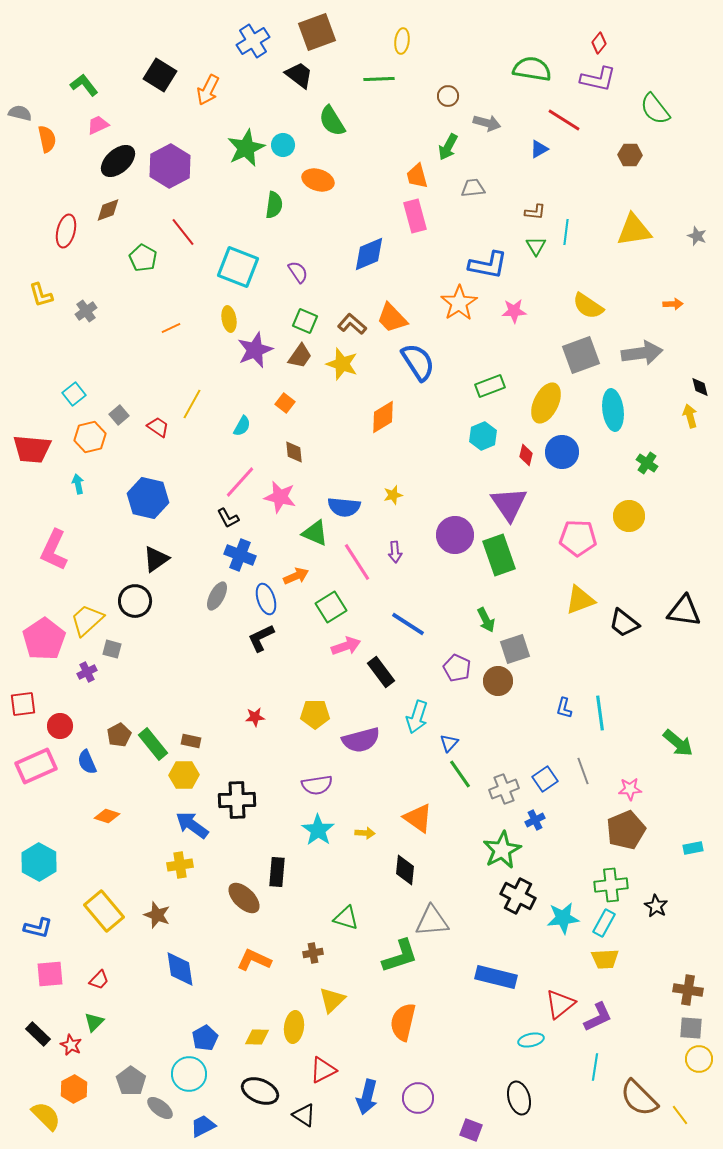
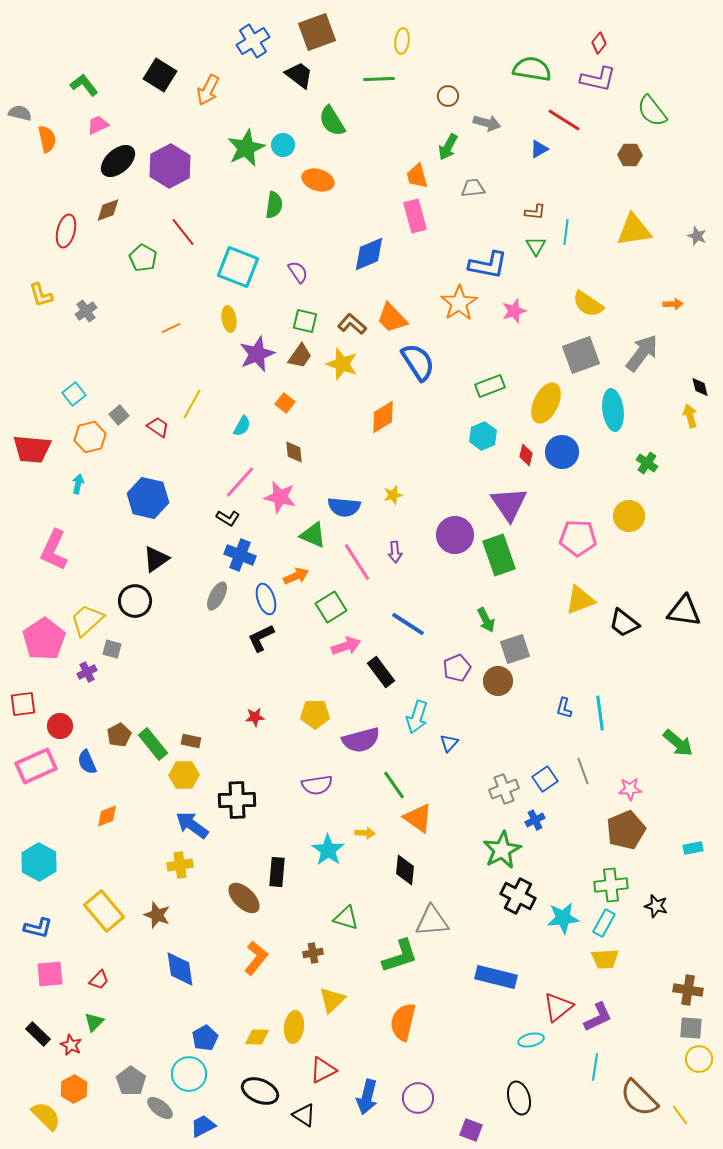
green semicircle at (655, 109): moved 3 px left, 2 px down
yellow semicircle at (588, 306): moved 2 px up
pink star at (514, 311): rotated 15 degrees counterclockwise
green square at (305, 321): rotated 10 degrees counterclockwise
purple star at (255, 350): moved 2 px right, 4 px down
gray arrow at (642, 353): rotated 45 degrees counterclockwise
cyan arrow at (78, 484): rotated 24 degrees clockwise
black L-shape at (228, 518): rotated 30 degrees counterclockwise
green triangle at (315, 533): moved 2 px left, 2 px down
purple pentagon at (457, 668): rotated 24 degrees clockwise
green line at (460, 774): moved 66 px left, 11 px down
orange diamond at (107, 816): rotated 40 degrees counterclockwise
cyan star at (318, 830): moved 10 px right, 20 px down
black star at (656, 906): rotated 15 degrees counterclockwise
orange L-shape at (254, 960): moved 2 px right, 2 px up; rotated 104 degrees clockwise
red triangle at (560, 1004): moved 2 px left, 3 px down
